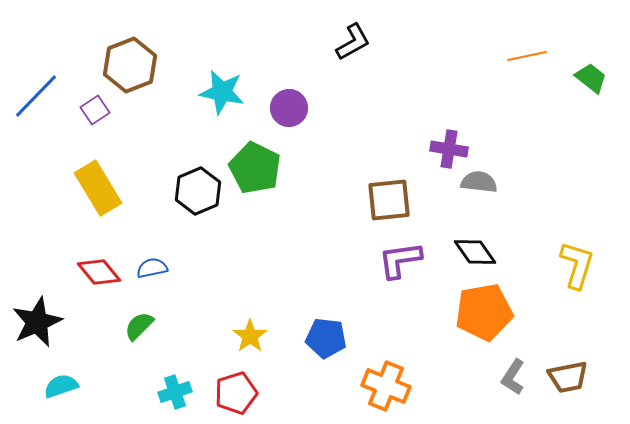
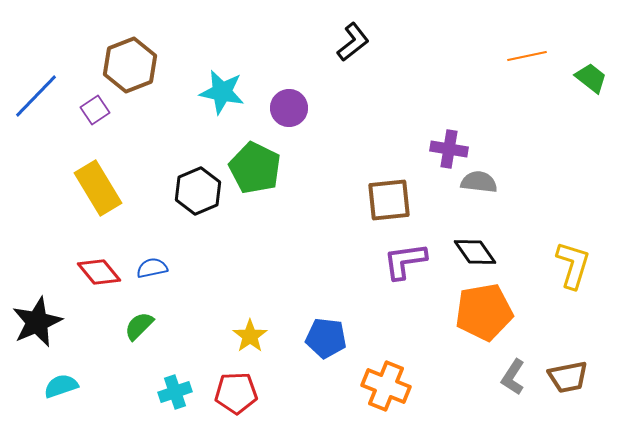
black L-shape: rotated 9 degrees counterclockwise
purple L-shape: moved 5 px right, 1 px down
yellow L-shape: moved 4 px left
red pentagon: rotated 15 degrees clockwise
